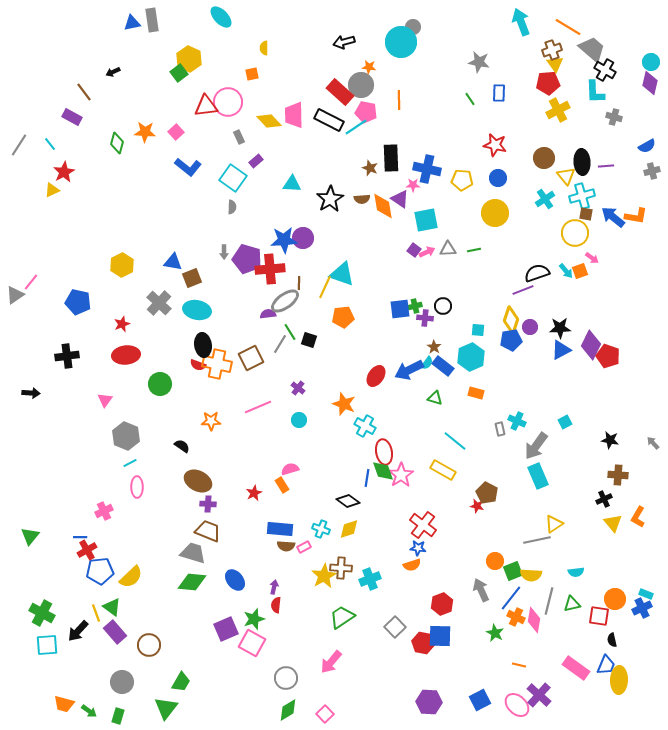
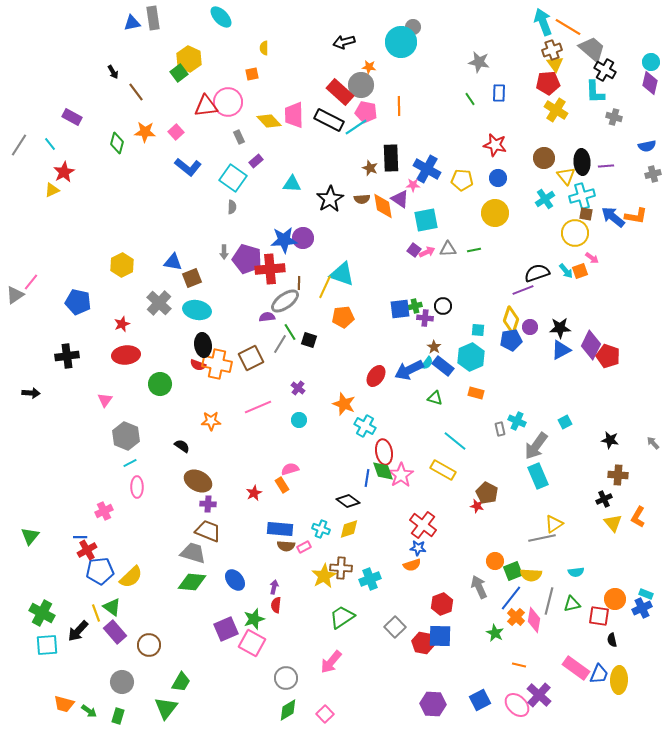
gray rectangle at (152, 20): moved 1 px right, 2 px up
cyan arrow at (521, 22): moved 22 px right
black arrow at (113, 72): rotated 96 degrees counterclockwise
brown line at (84, 92): moved 52 px right
orange line at (399, 100): moved 6 px down
yellow cross at (558, 110): moved 2 px left; rotated 30 degrees counterclockwise
blue semicircle at (647, 146): rotated 18 degrees clockwise
blue cross at (427, 169): rotated 16 degrees clockwise
gray cross at (652, 171): moved 1 px right, 3 px down
purple semicircle at (268, 314): moved 1 px left, 3 px down
gray line at (537, 540): moved 5 px right, 2 px up
gray arrow at (481, 590): moved 2 px left, 3 px up
orange cross at (516, 617): rotated 18 degrees clockwise
blue trapezoid at (606, 665): moved 7 px left, 9 px down
purple hexagon at (429, 702): moved 4 px right, 2 px down
